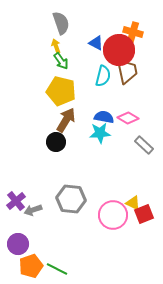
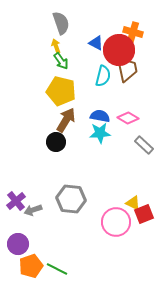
brown trapezoid: moved 2 px up
blue semicircle: moved 4 px left, 1 px up
pink circle: moved 3 px right, 7 px down
